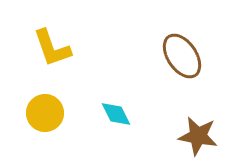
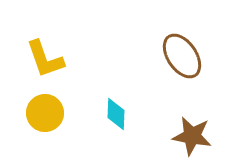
yellow L-shape: moved 7 px left, 11 px down
cyan diamond: rotated 28 degrees clockwise
brown star: moved 6 px left
